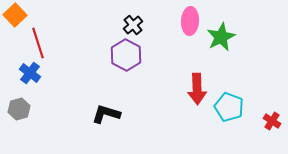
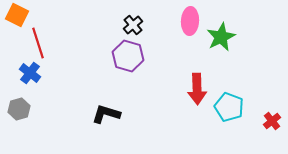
orange square: moved 2 px right; rotated 20 degrees counterclockwise
purple hexagon: moved 2 px right, 1 px down; rotated 12 degrees counterclockwise
red cross: rotated 18 degrees clockwise
